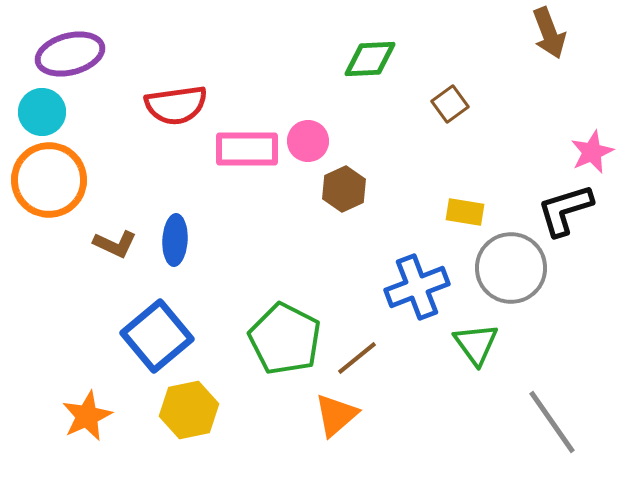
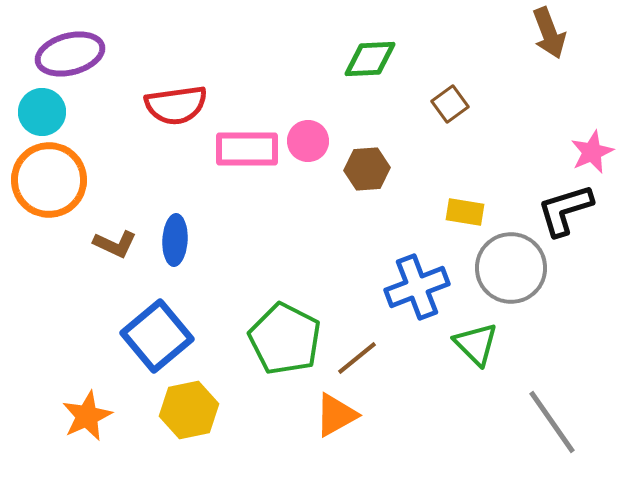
brown hexagon: moved 23 px right, 20 px up; rotated 21 degrees clockwise
green triangle: rotated 9 degrees counterclockwise
orange triangle: rotated 12 degrees clockwise
